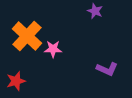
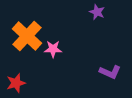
purple star: moved 2 px right, 1 px down
purple L-shape: moved 3 px right, 3 px down
red star: moved 2 px down
